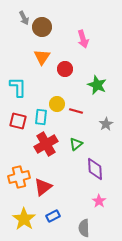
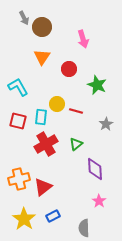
red circle: moved 4 px right
cyan L-shape: rotated 30 degrees counterclockwise
orange cross: moved 2 px down
